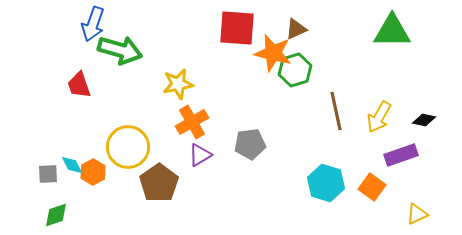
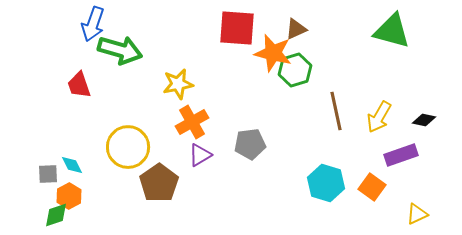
green triangle: rotated 15 degrees clockwise
orange hexagon: moved 24 px left, 24 px down
